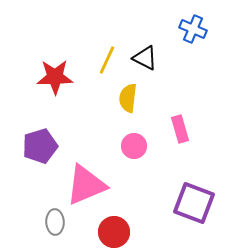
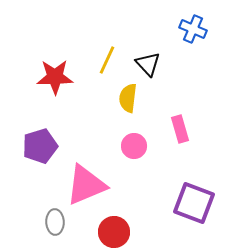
black triangle: moved 3 px right, 6 px down; rotated 20 degrees clockwise
